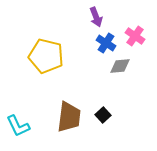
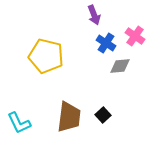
purple arrow: moved 2 px left, 2 px up
cyan L-shape: moved 1 px right, 3 px up
